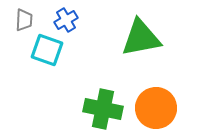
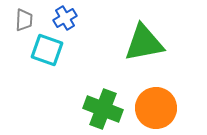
blue cross: moved 1 px left, 2 px up
green triangle: moved 3 px right, 5 px down
green cross: rotated 9 degrees clockwise
